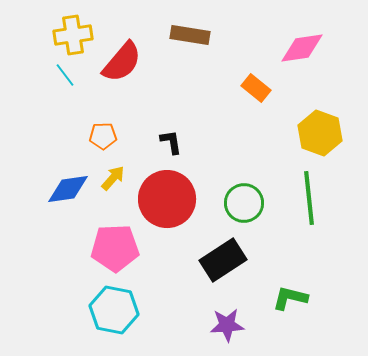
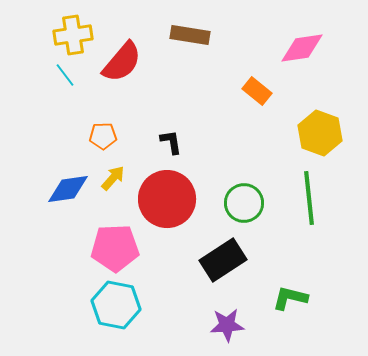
orange rectangle: moved 1 px right, 3 px down
cyan hexagon: moved 2 px right, 5 px up
